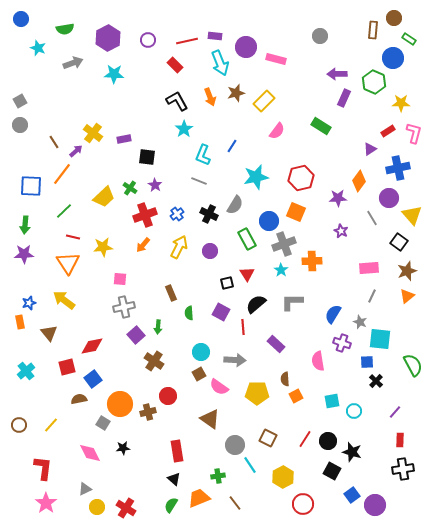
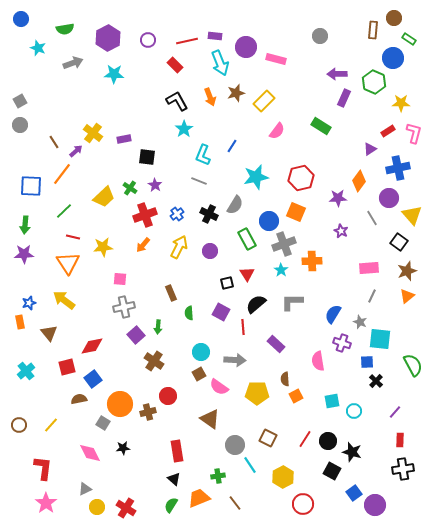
blue square at (352, 495): moved 2 px right, 2 px up
